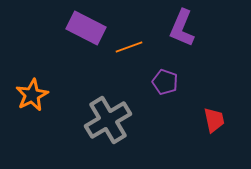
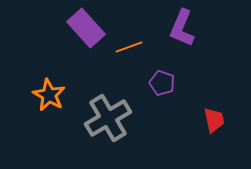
purple rectangle: rotated 21 degrees clockwise
purple pentagon: moved 3 px left, 1 px down
orange star: moved 17 px right; rotated 16 degrees counterclockwise
gray cross: moved 2 px up
